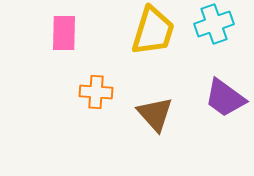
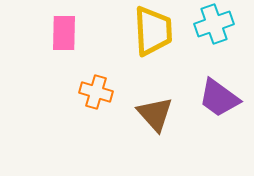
yellow trapezoid: rotated 20 degrees counterclockwise
orange cross: rotated 12 degrees clockwise
purple trapezoid: moved 6 px left
